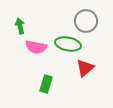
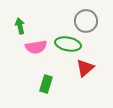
pink semicircle: rotated 20 degrees counterclockwise
